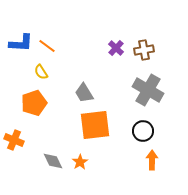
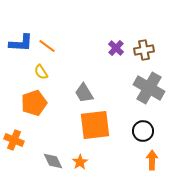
gray cross: moved 1 px right, 2 px up
